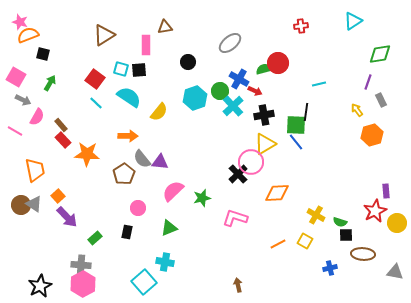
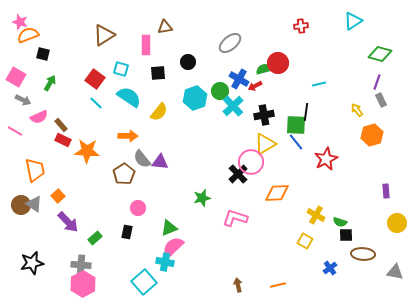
green diamond at (380, 54): rotated 25 degrees clockwise
black square at (139, 70): moved 19 px right, 3 px down
purple line at (368, 82): moved 9 px right
red arrow at (255, 91): moved 5 px up; rotated 128 degrees clockwise
pink semicircle at (37, 117): moved 2 px right; rotated 36 degrees clockwise
red rectangle at (63, 140): rotated 21 degrees counterclockwise
orange star at (87, 154): moved 3 px up
pink semicircle at (173, 191): moved 56 px down
red star at (375, 211): moved 49 px left, 52 px up
purple arrow at (67, 217): moved 1 px right, 5 px down
orange line at (278, 244): moved 41 px down; rotated 14 degrees clockwise
blue cross at (330, 268): rotated 24 degrees counterclockwise
black star at (40, 286): moved 8 px left, 23 px up; rotated 15 degrees clockwise
